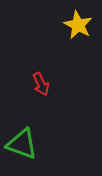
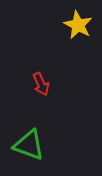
green triangle: moved 7 px right, 1 px down
